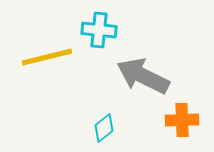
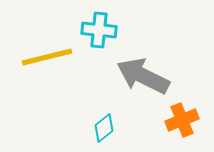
orange cross: rotated 20 degrees counterclockwise
